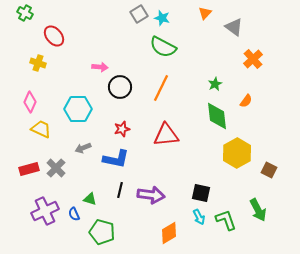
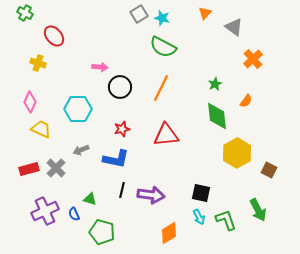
gray arrow: moved 2 px left, 2 px down
black line: moved 2 px right
